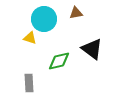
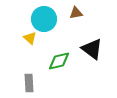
yellow triangle: rotated 24 degrees clockwise
